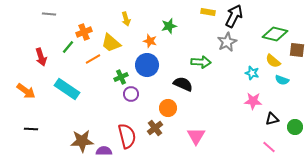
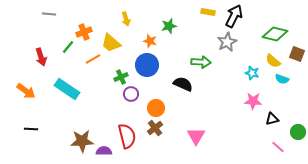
brown square: moved 4 px down; rotated 14 degrees clockwise
cyan semicircle: moved 1 px up
orange circle: moved 12 px left
green circle: moved 3 px right, 5 px down
pink line: moved 9 px right
